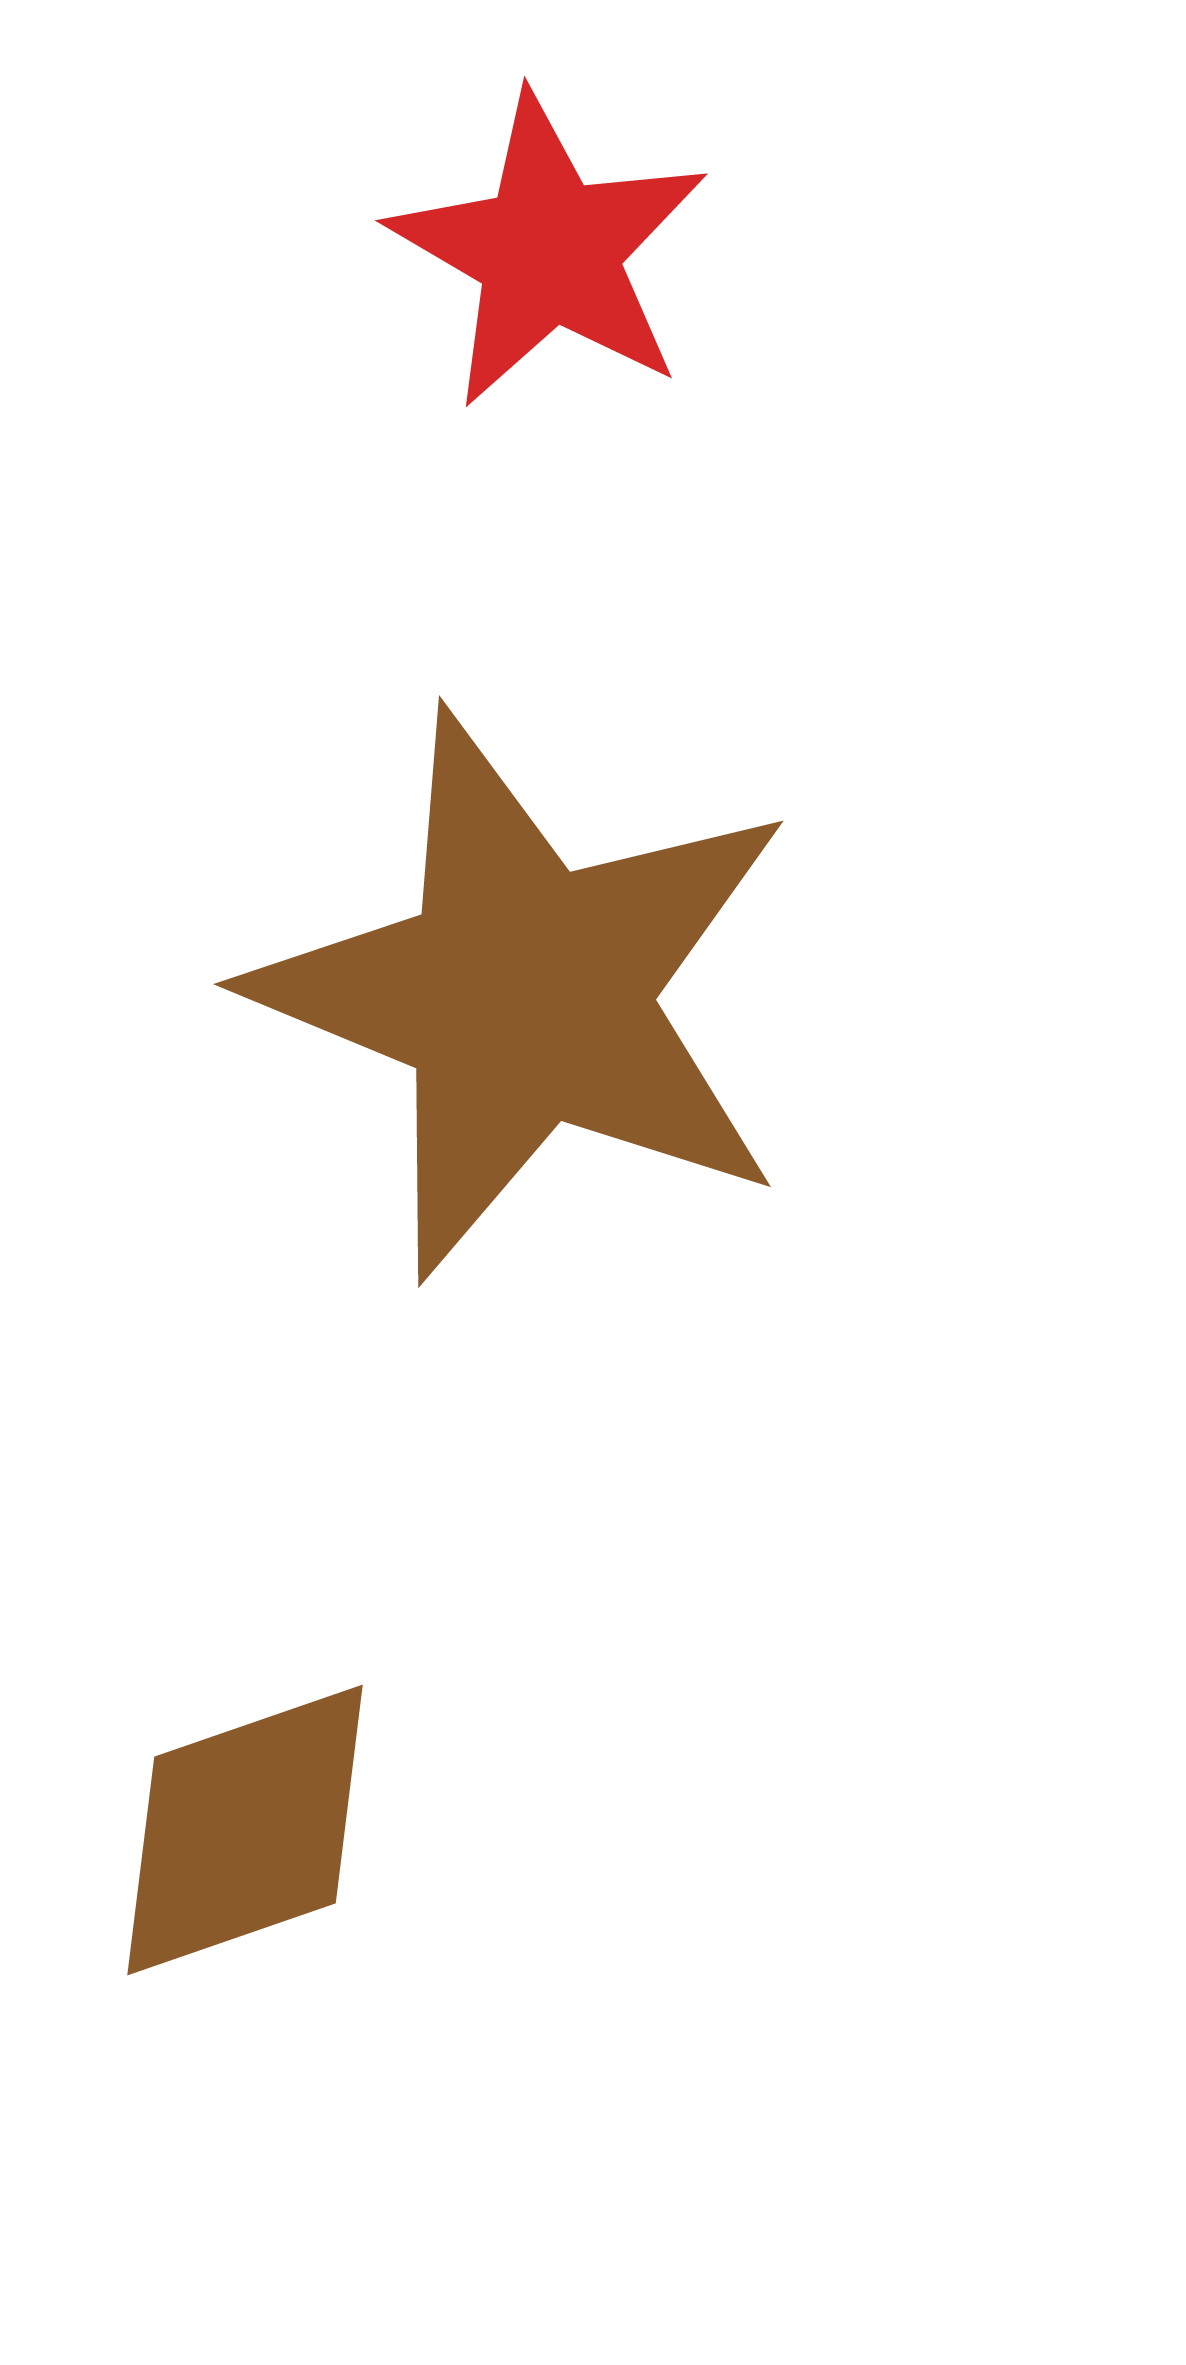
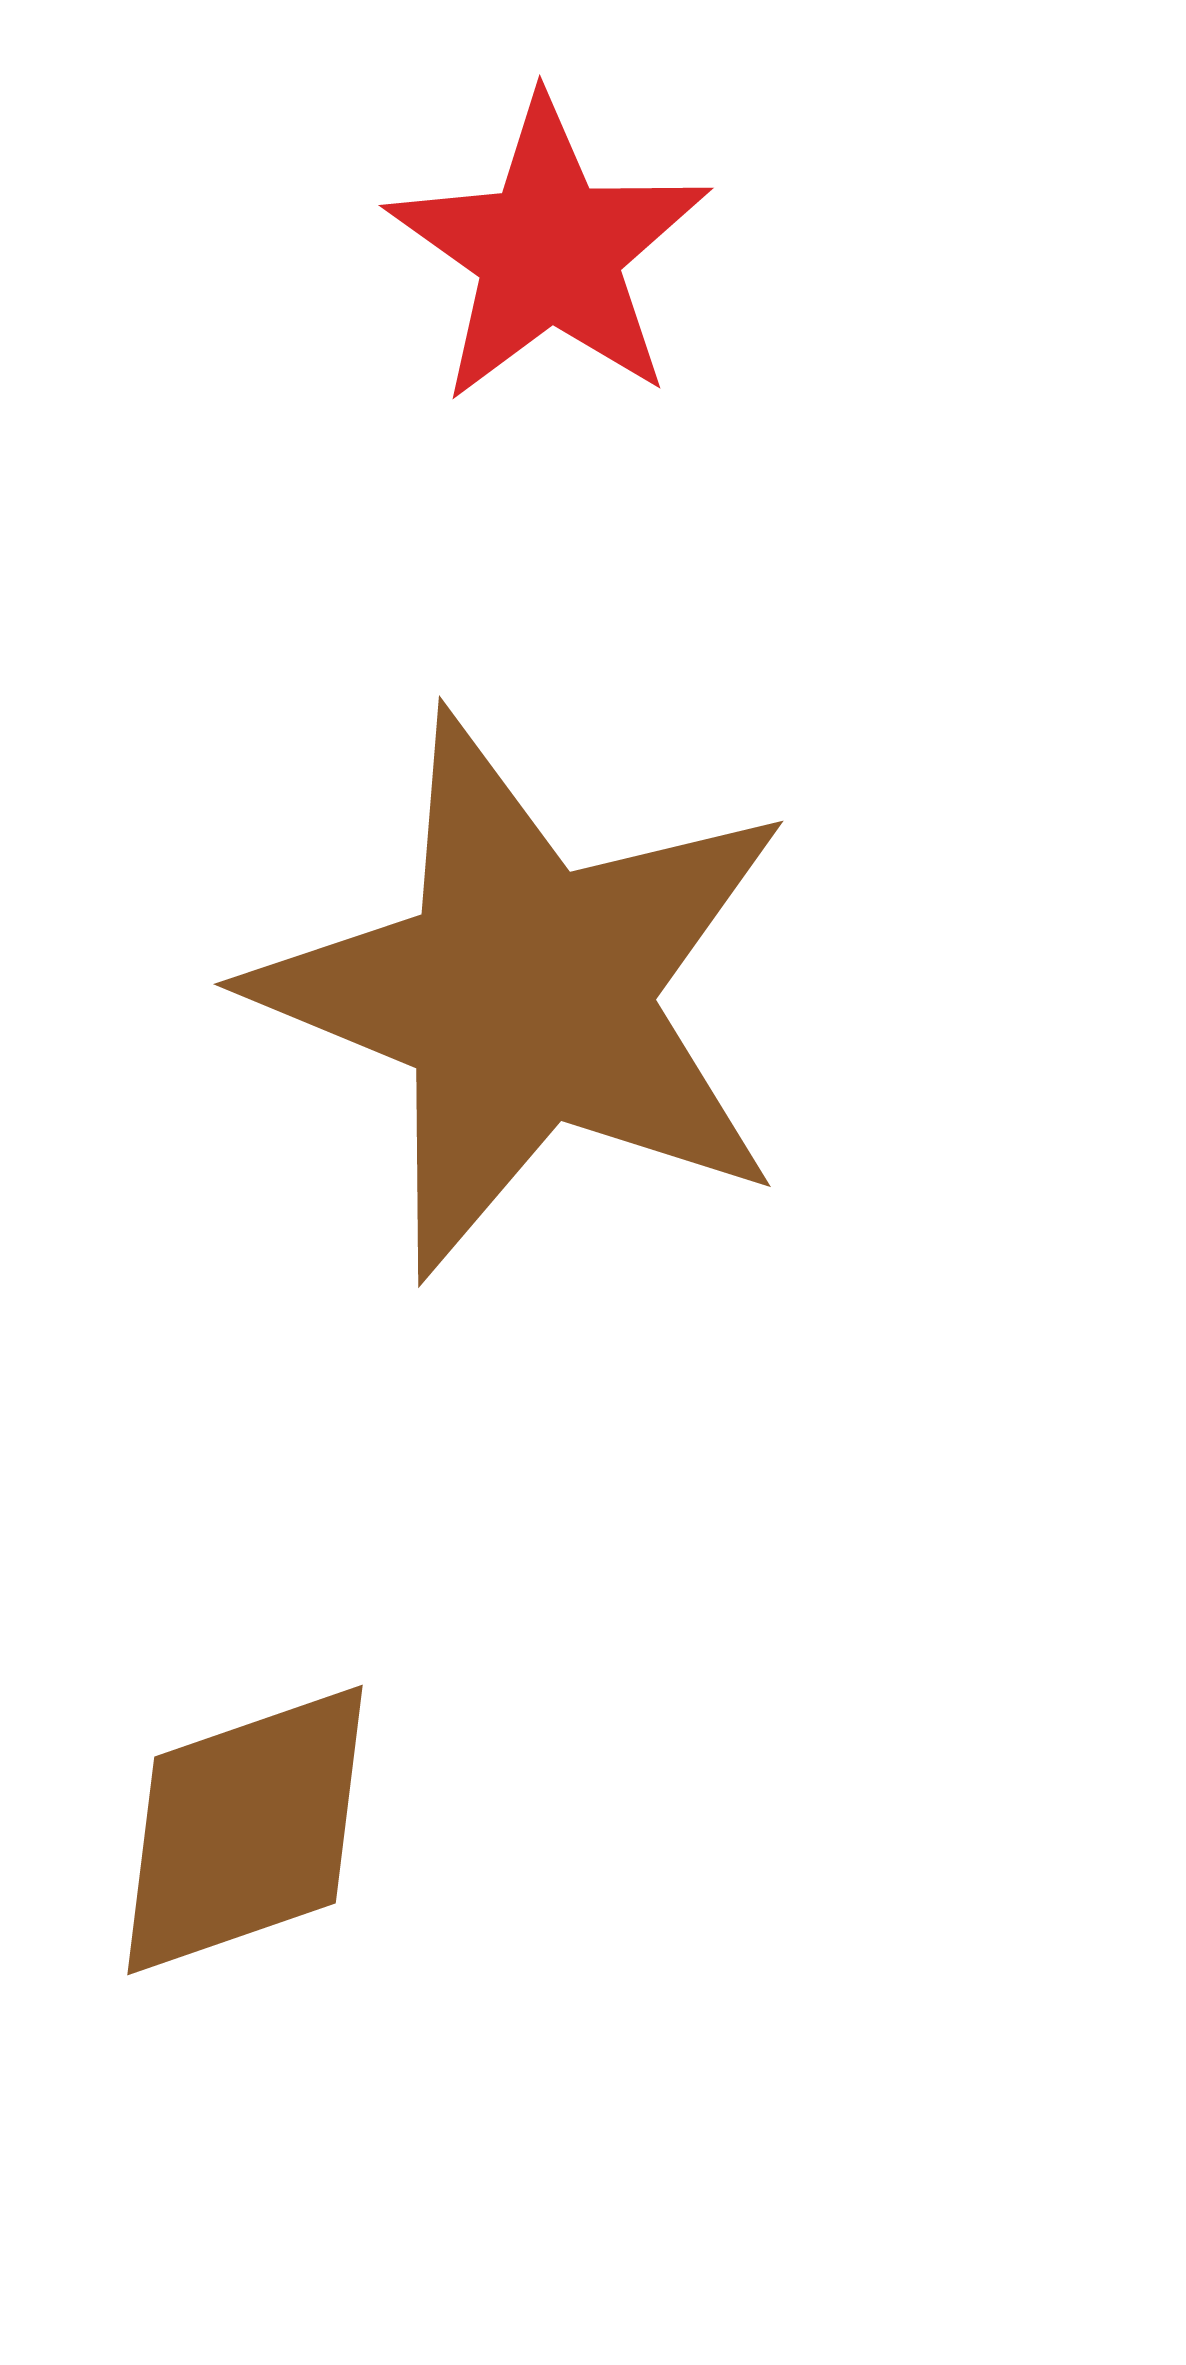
red star: rotated 5 degrees clockwise
